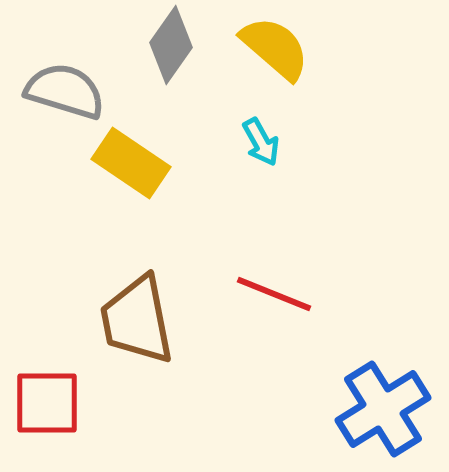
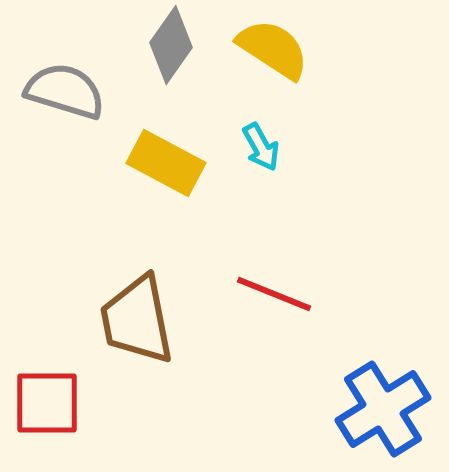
yellow semicircle: moved 2 px left, 1 px down; rotated 8 degrees counterclockwise
cyan arrow: moved 5 px down
yellow rectangle: moved 35 px right; rotated 6 degrees counterclockwise
